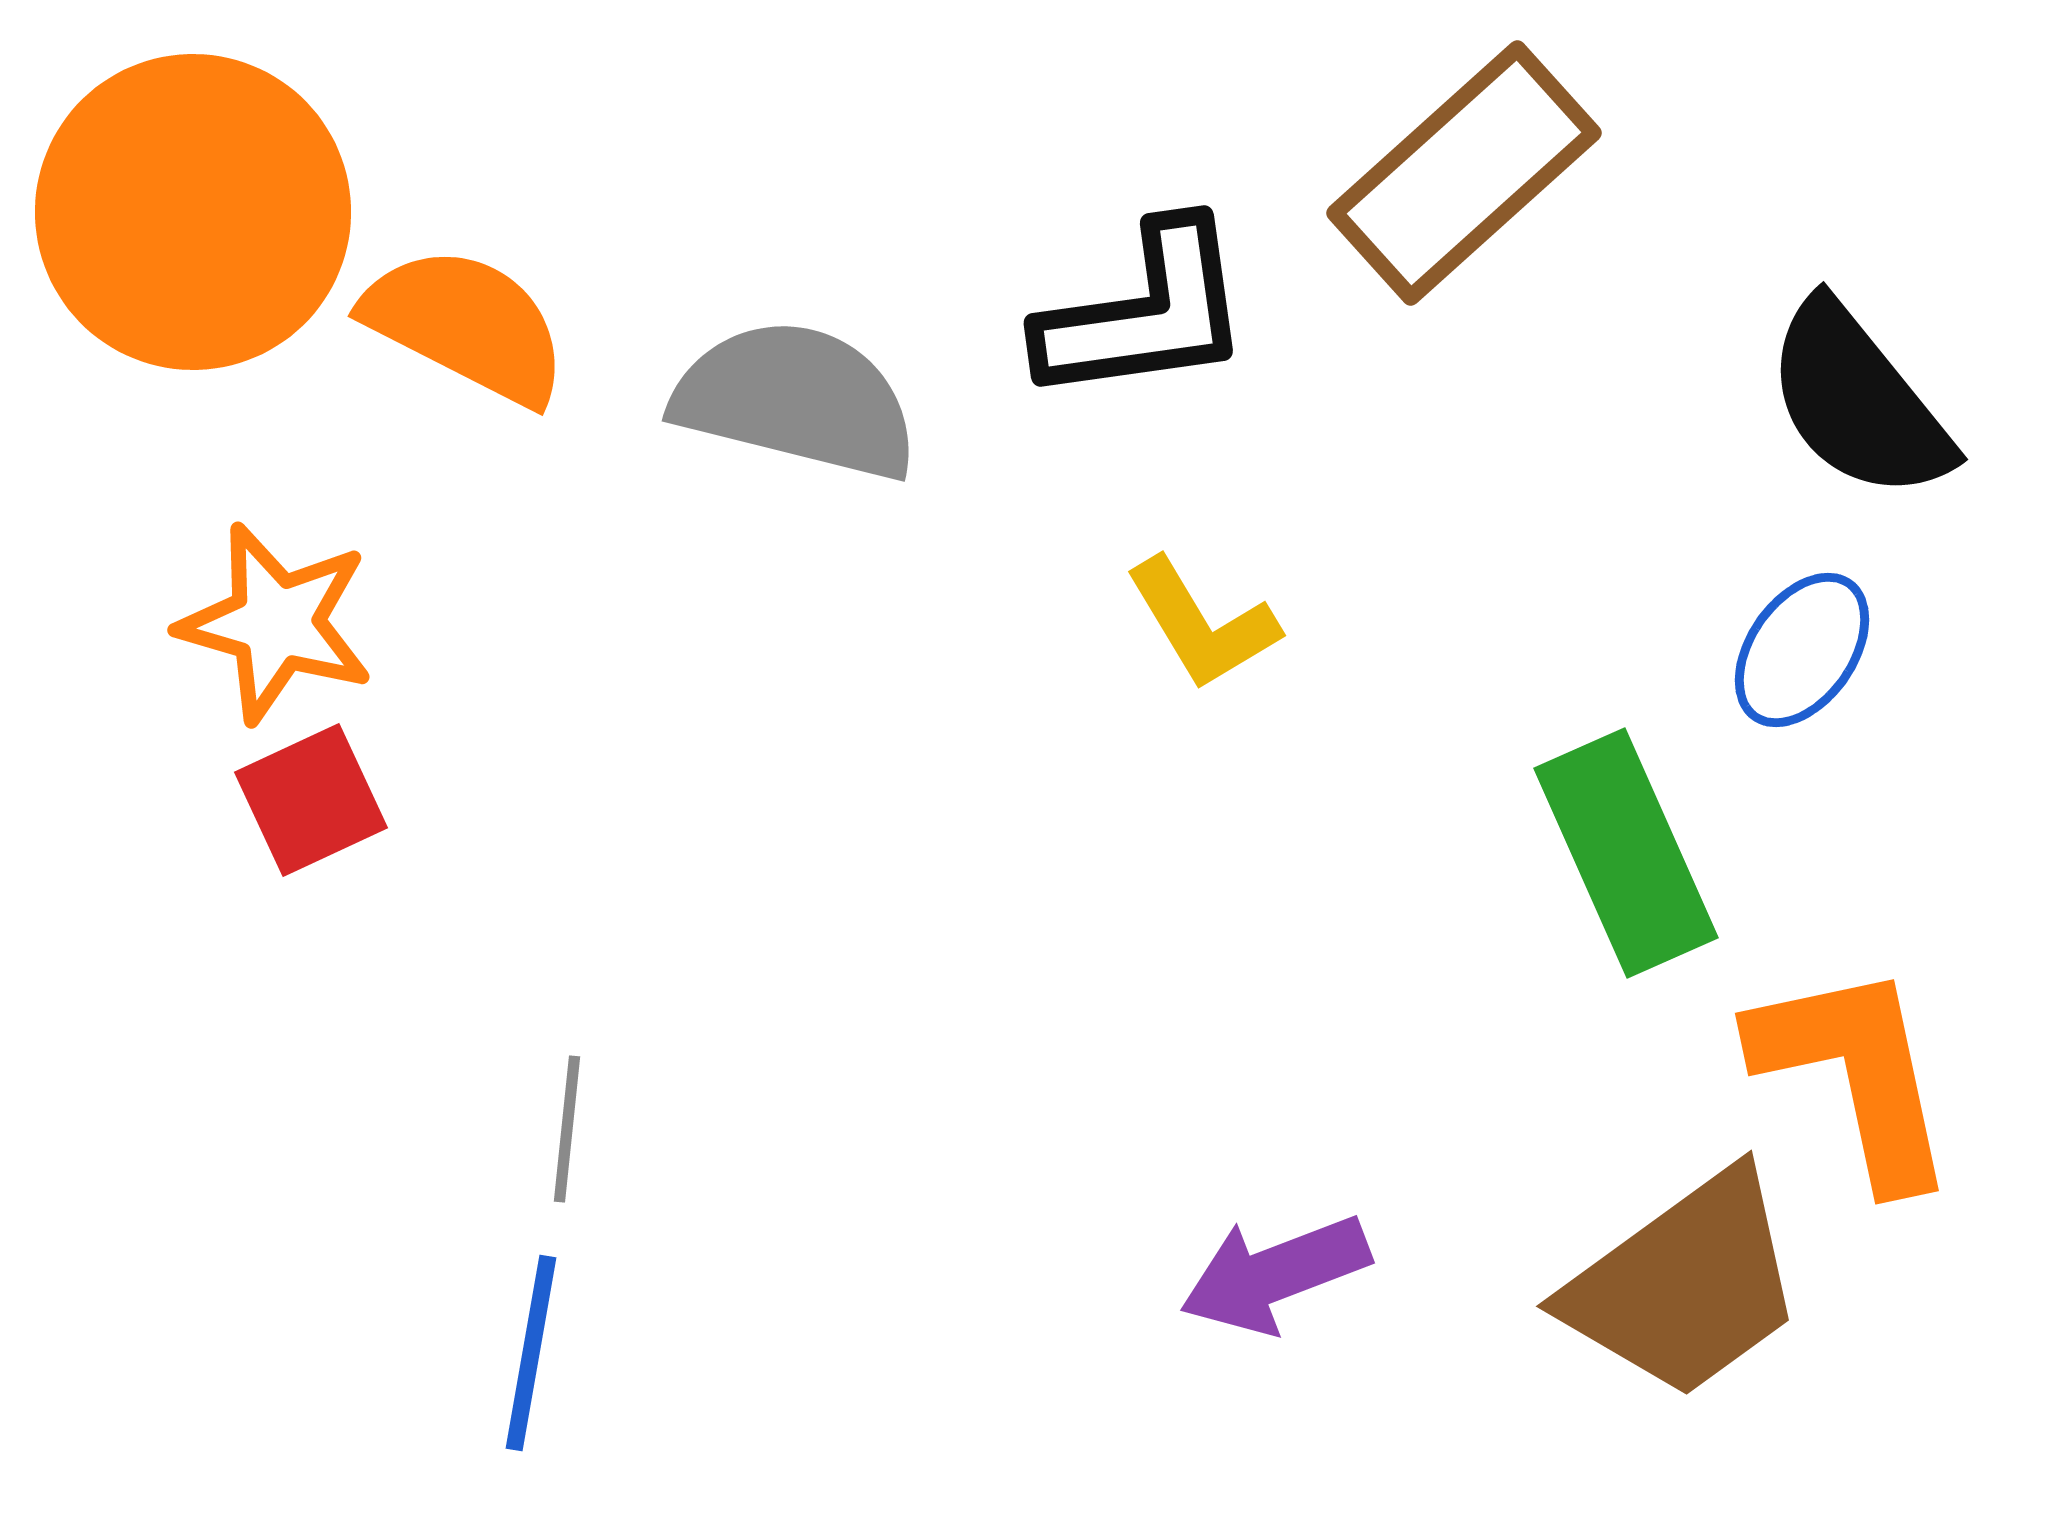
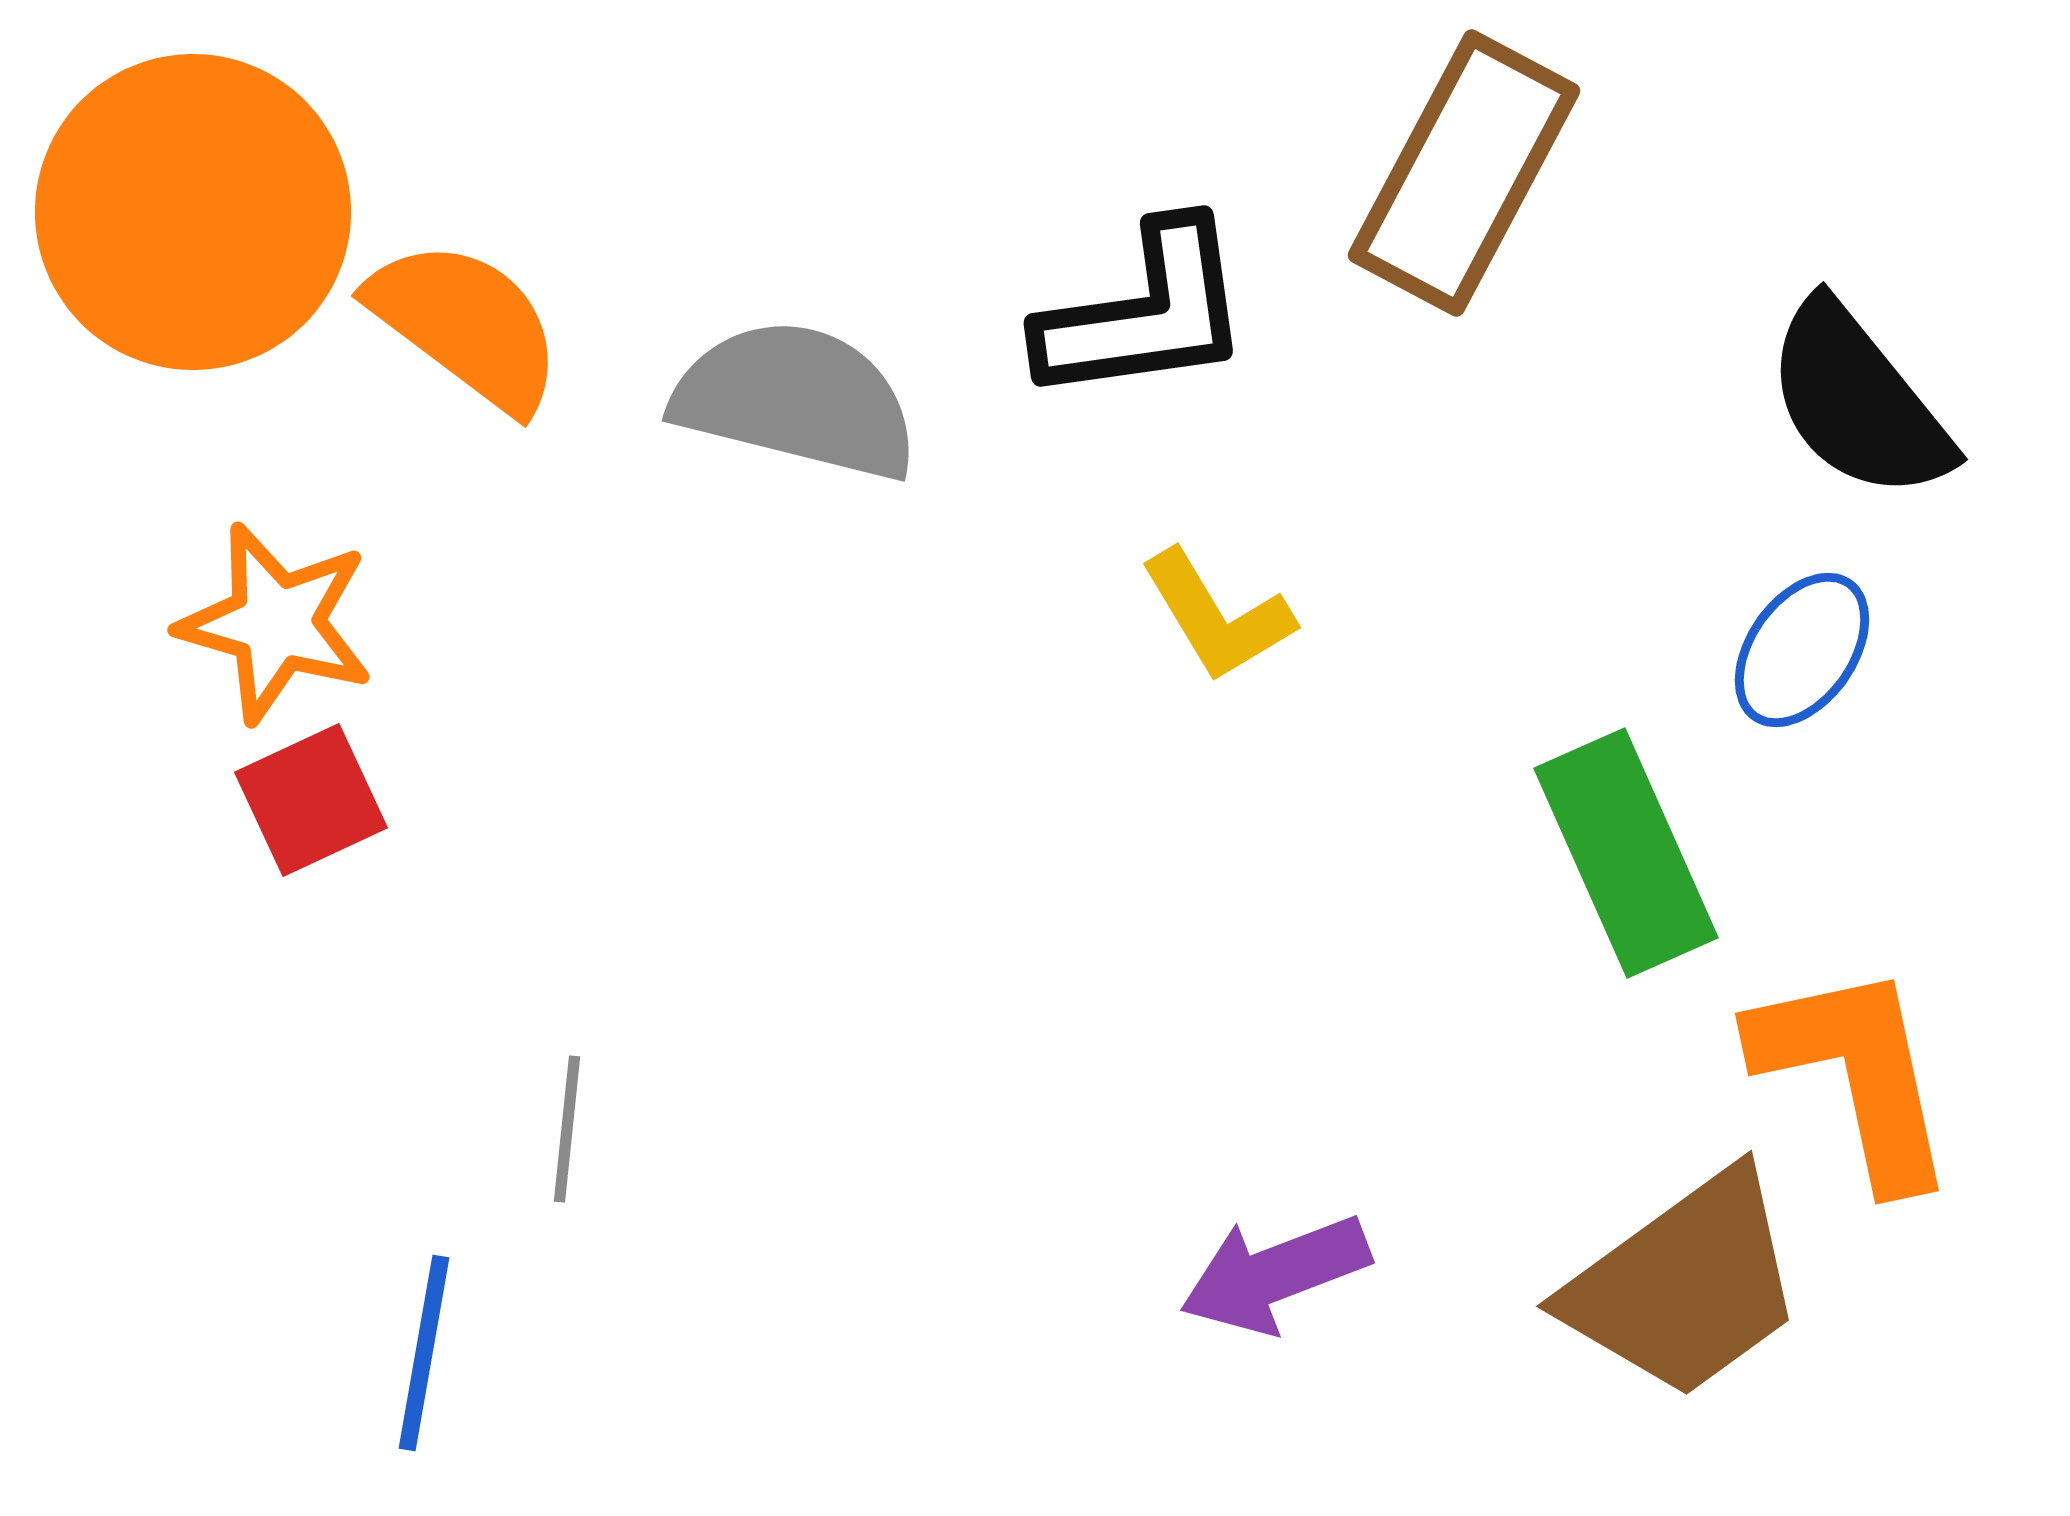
brown rectangle: rotated 20 degrees counterclockwise
orange semicircle: rotated 10 degrees clockwise
yellow L-shape: moved 15 px right, 8 px up
blue line: moved 107 px left
